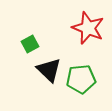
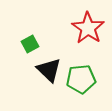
red star: rotated 12 degrees clockwise
